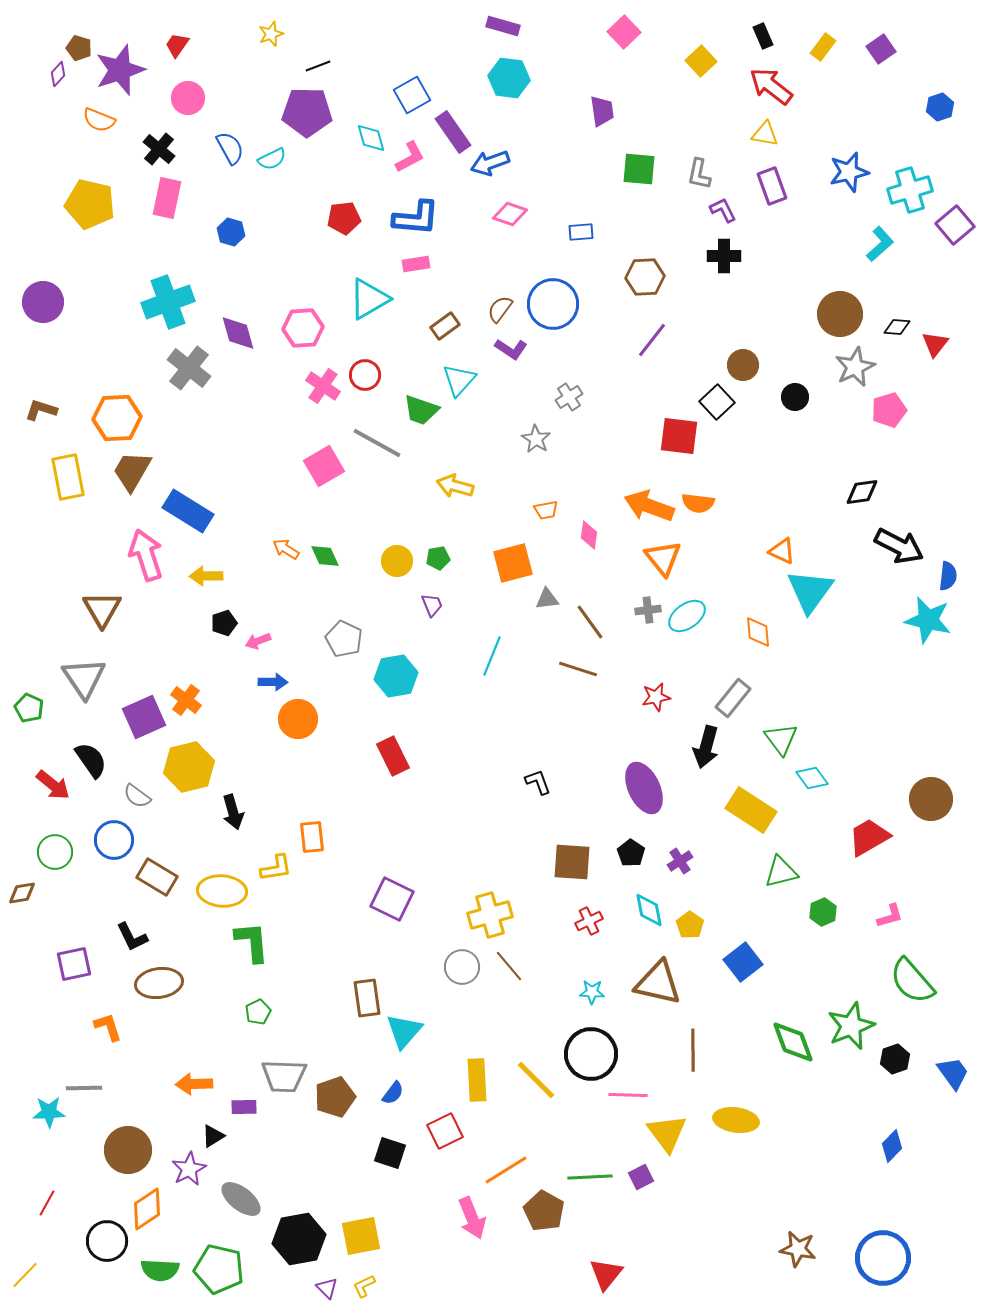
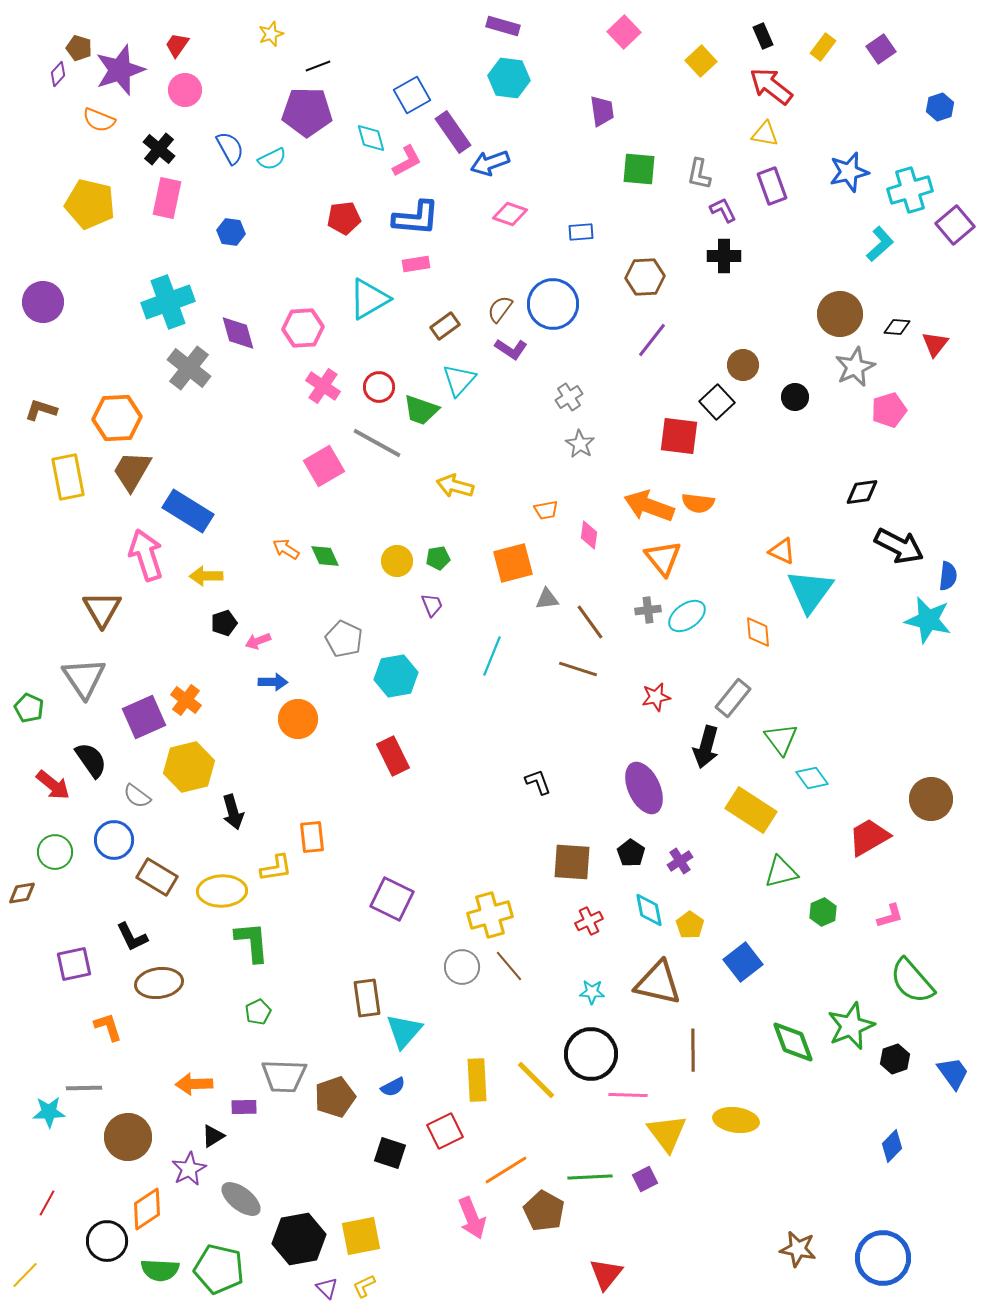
pink circle at (188, 98): moved 3 px left, 8 px up
pink L-shape at (410, 157): moved 3 px left, 4 px down
blue hexagon at (231, 232): rotated 8 degrees counterclockwise
red circle at (365, 375): moved 14 px right, 12 px down
gray star at (536, 439): moved 44 px right, 5 px down
yellow ellipse at (222, 891): rotated 6 degrees counterclockwise
blue semicircle at (393, 1093): moved 6 px up; rotated 25 degrees clockwise
brown circle at (128, 1150): moved 13 px up
purple square at (641, 1177): moved 4 px right, 2 px down
